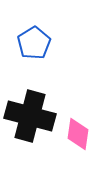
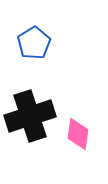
black cross: rotated 33 degrees counterclockwise
